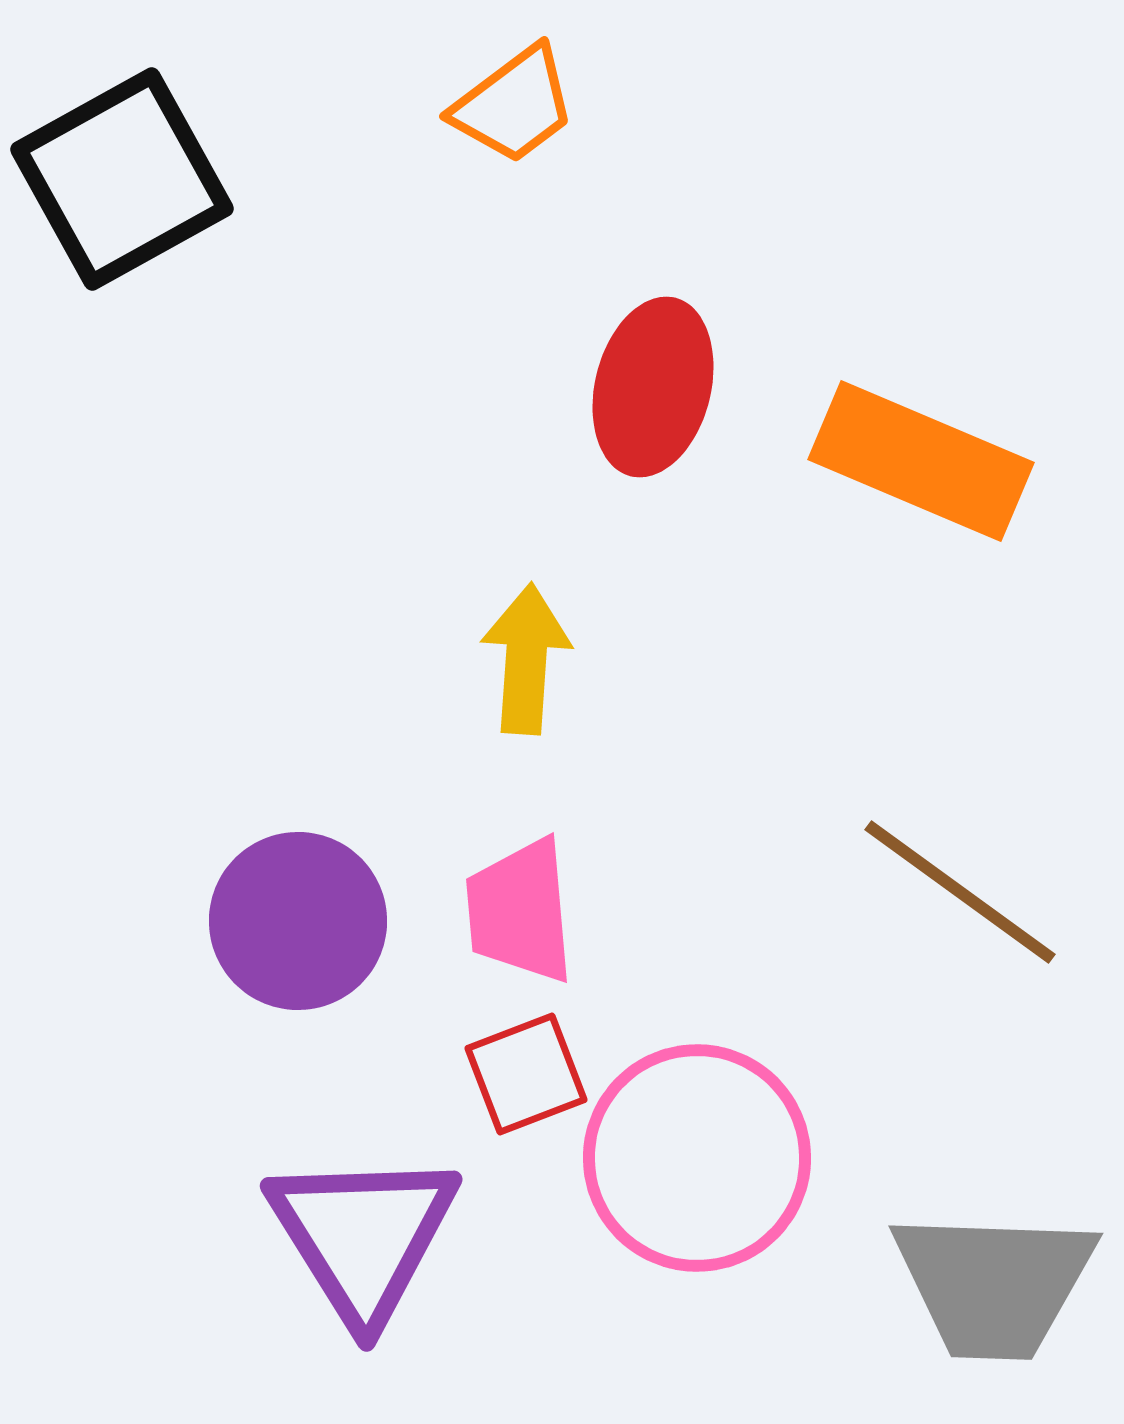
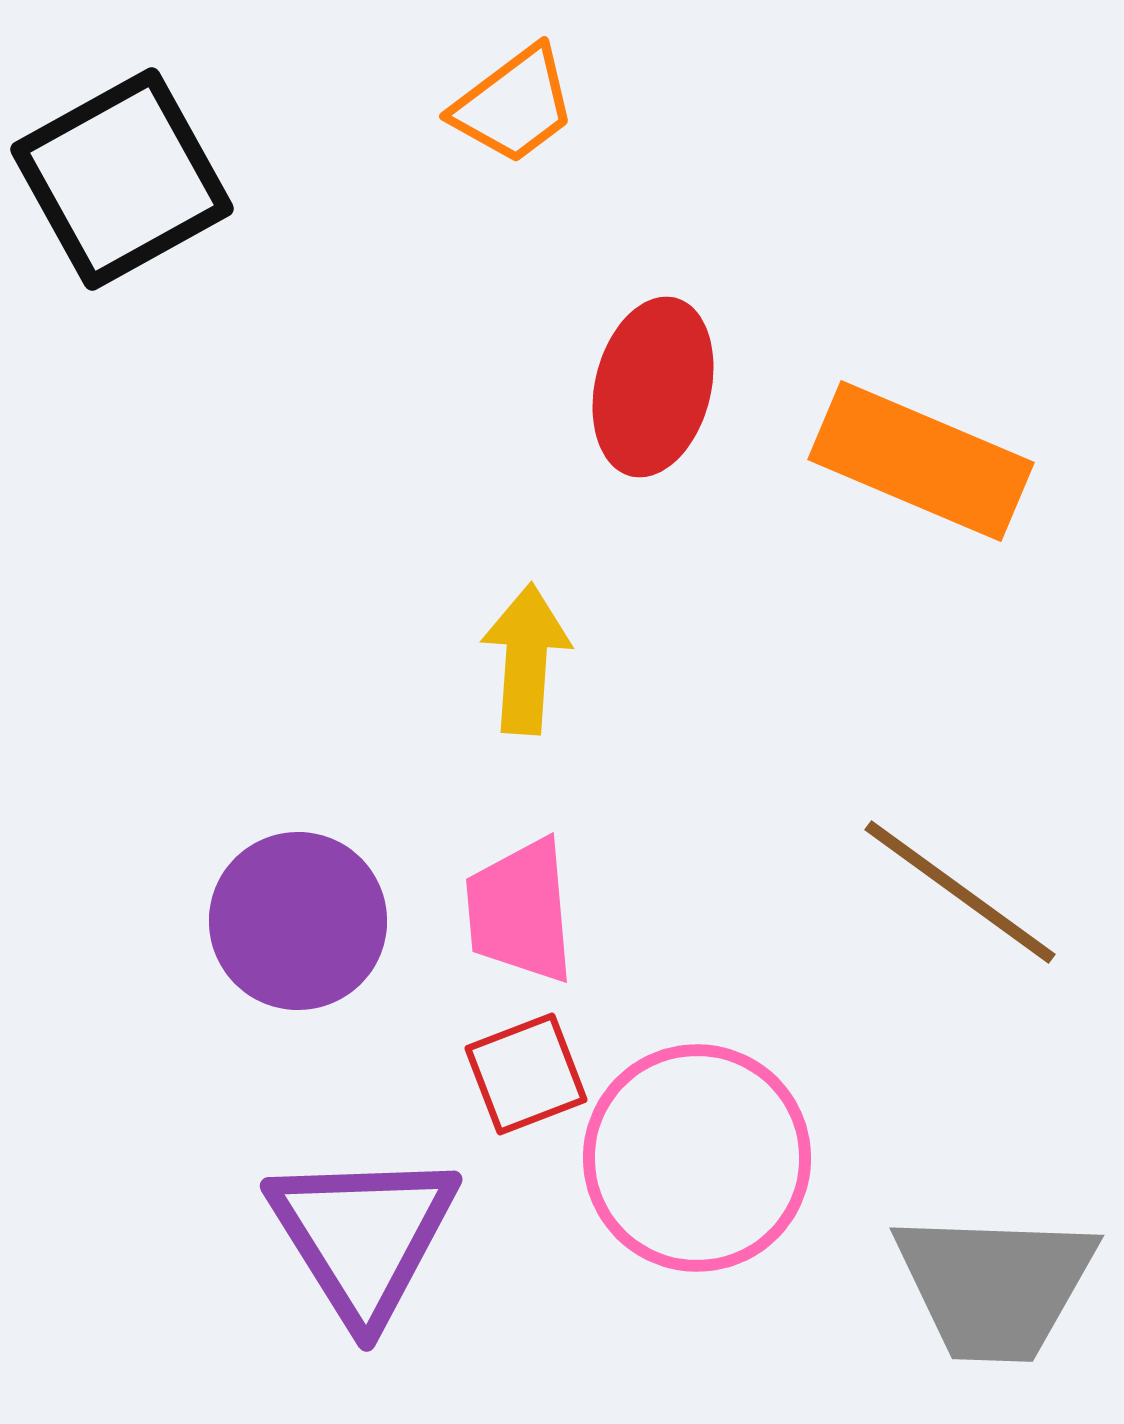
gray trapezoid: moved 1 px right, 2 px down
